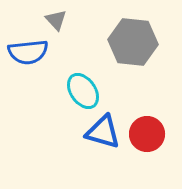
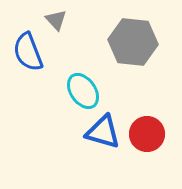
blue semicircle: rotated 75 degrees clockwise
